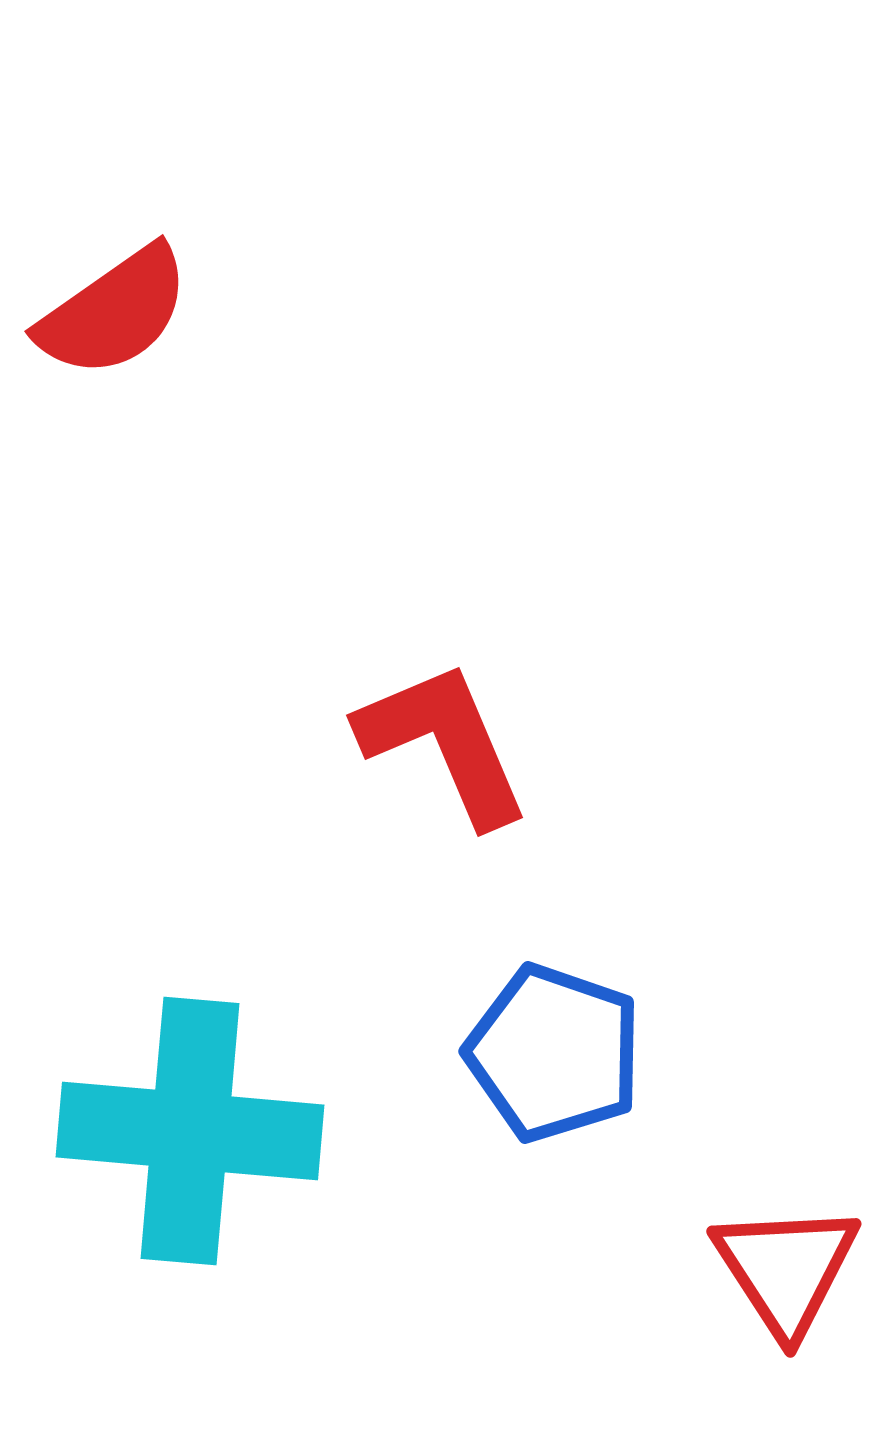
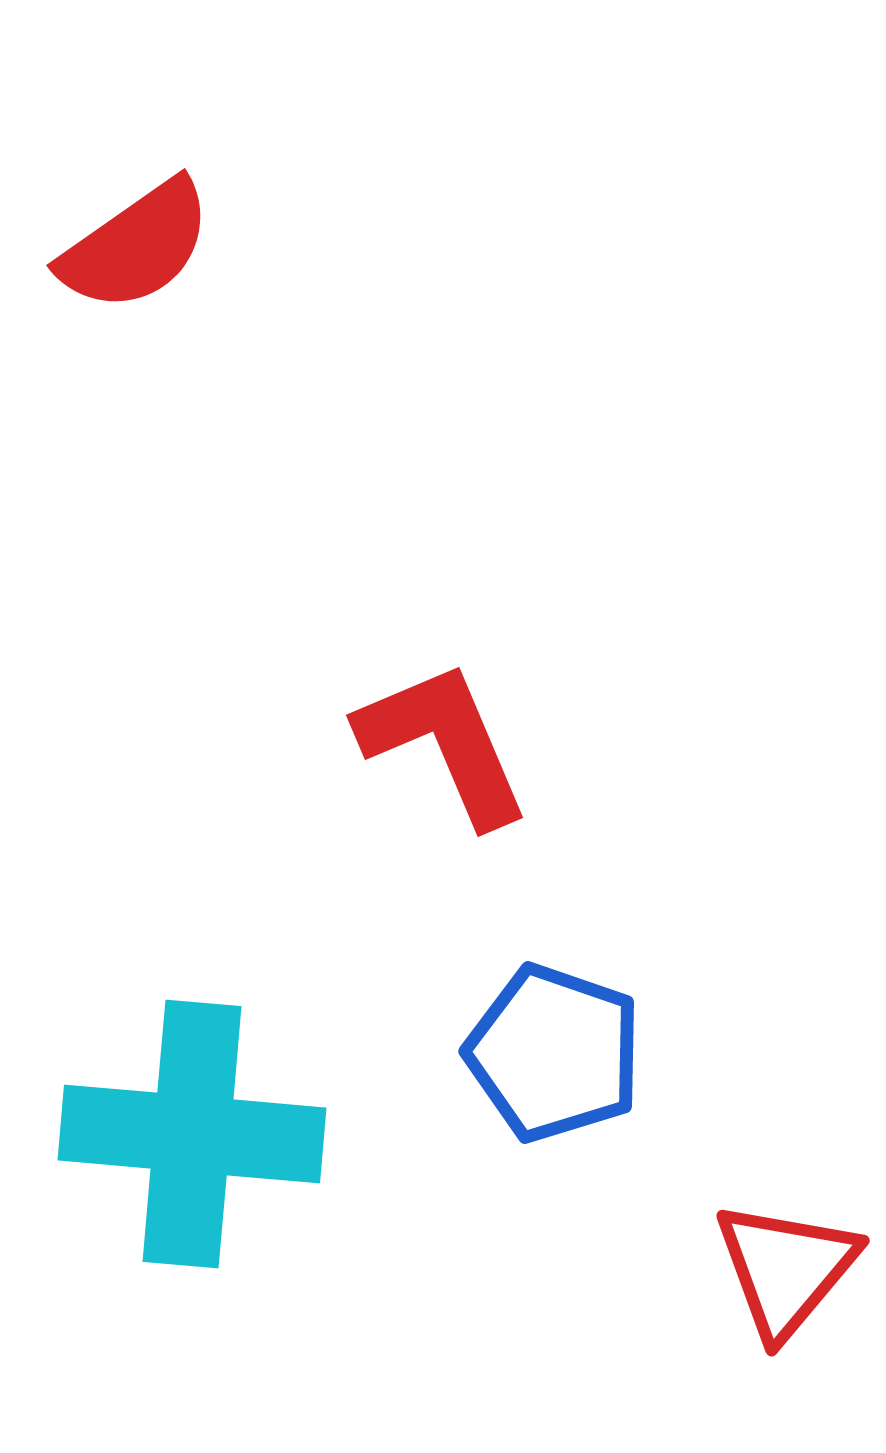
red semicircle: moved 22 px right, 66 px up
cyan cross: moved 2 px right, 3 px down
red triangle: rotated 13 degrees clockwise
